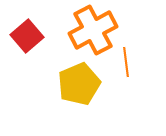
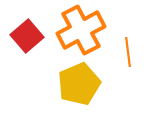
orange cross: moved 12 px left
orange line: moved 2 px right, 10 px up
